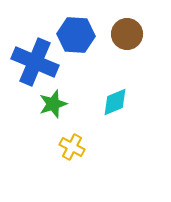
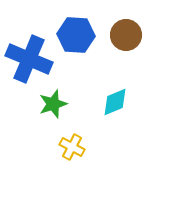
brown circle: moved 1 px left, 1 px down
blue cross: moved 6 px left, 3 px up
